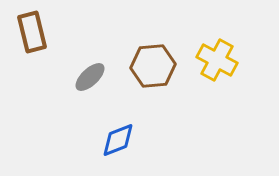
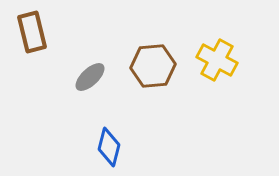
blue diamond: moved 9 px left, 7 px down; rotated 54 degrees counterclockwise
